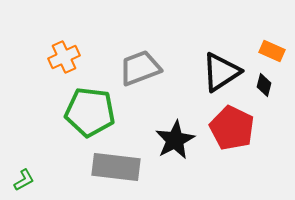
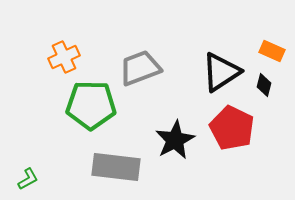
green pentagon: moved 1 px right, 7 px up; rotated 6 degrees counterclockwise
green L-shape: moved 4 px right, 1 px up
